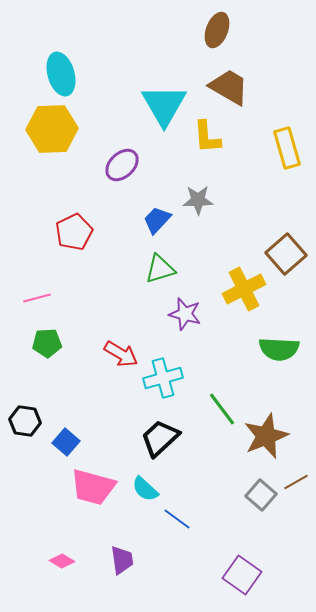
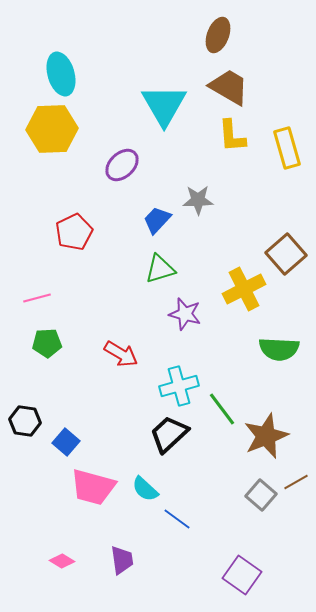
brown ellipse: moved 1 px right, 5 px down
yellow L-shape: moved 25 px right, 1 px up
cyan cross: moved 16 px right, 8 px down
black trapezoid: moved 9 px right, 4 px up
